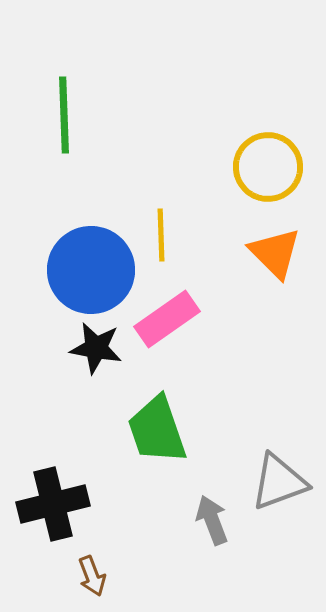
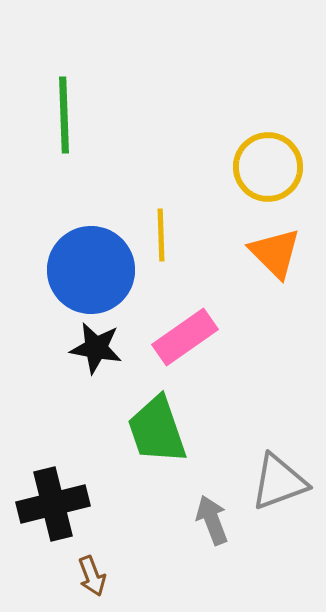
pink rectangle: moved 18 px right, 18 px down
